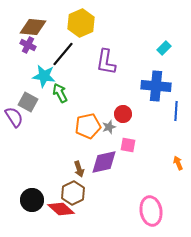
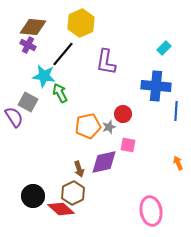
black circle: moved 1 px right, 4 px up
